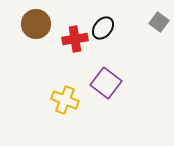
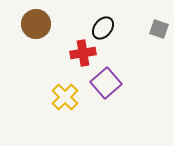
gray square: moved 7 px down; rotated 18 degrees counterclockwise
red cross: moved 8 px right, 14 px down
purple square: rotated 12 degrees clockwise
yellow cross: moved 3 px up; rotated 24 degrees clockwise
